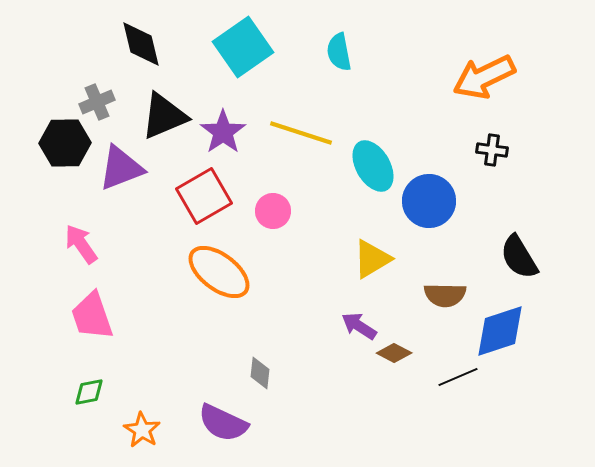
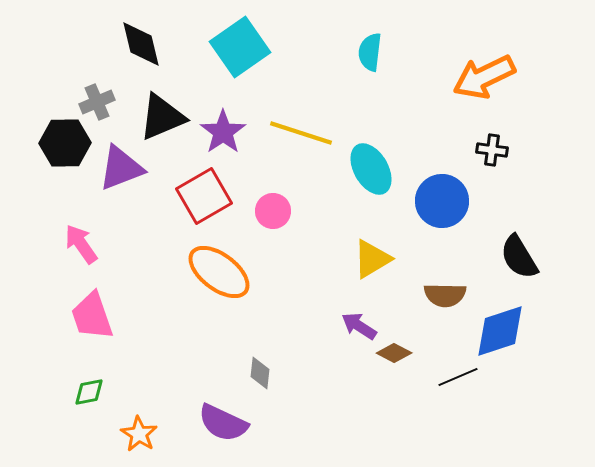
cyan square: moved 3 px left
cyan semicircle: moved 31 px right; rotated 18 degrees clockwise
black triangle: moved 2 px left, 1 px down
cyan ellipse: moved 2 px left, 3 px down
blue circle: moved 13 px right
orange star: moved 3 px left, 4 px down
